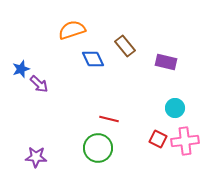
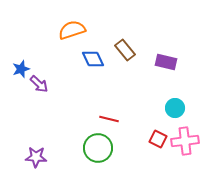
brown rectangle: moved 4 px down
